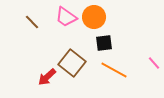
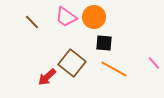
black square: rotated 12 degrees clockwise
orange line: moved 1 px up
